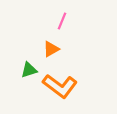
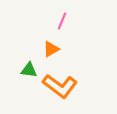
green triangle: rotated 24 degrees clockwise
